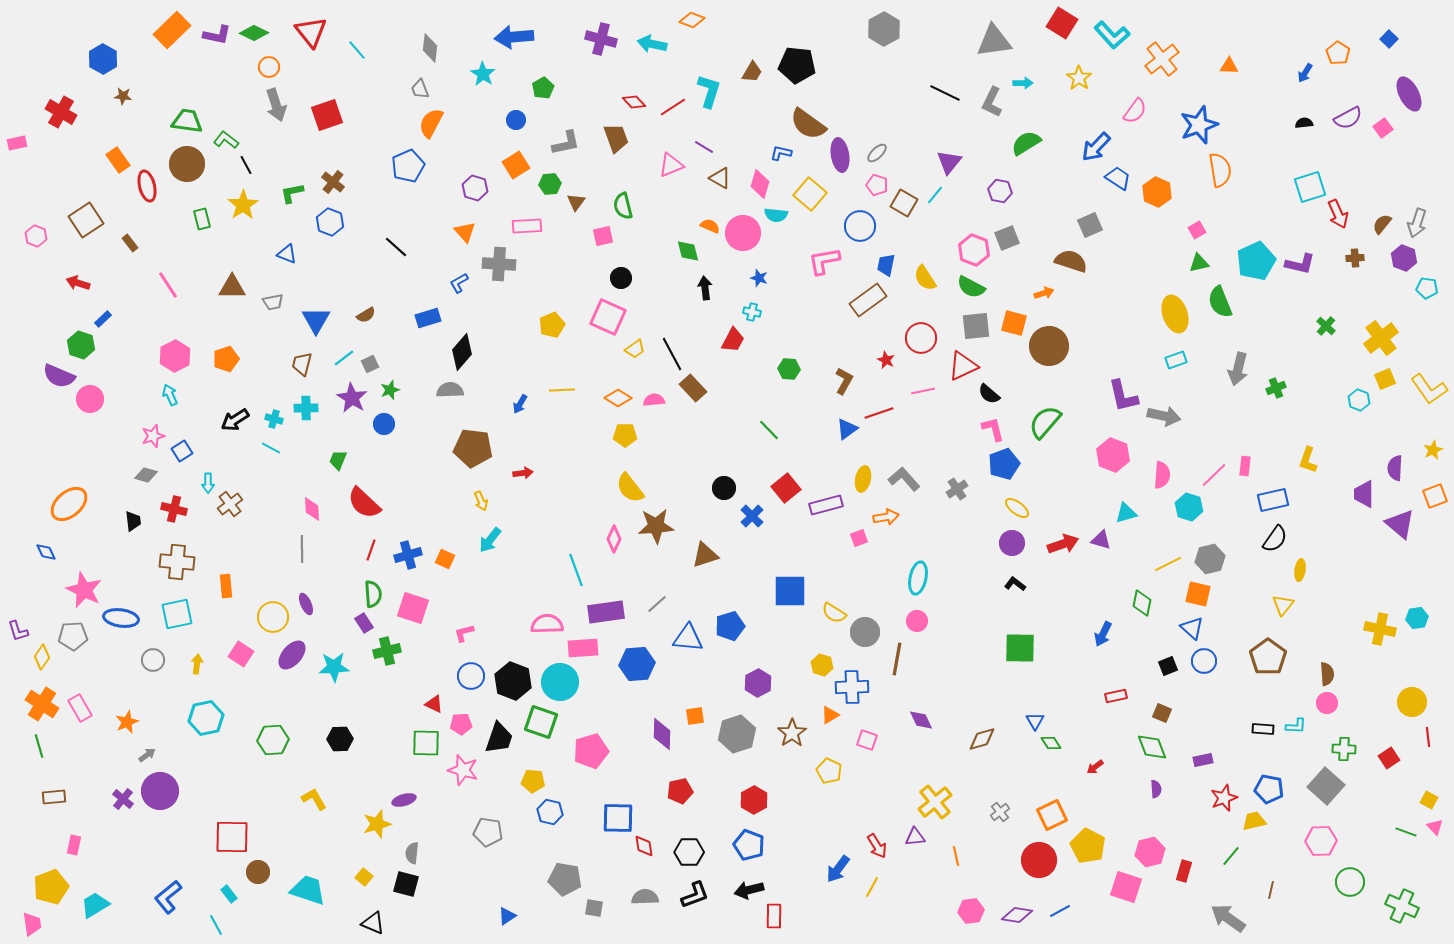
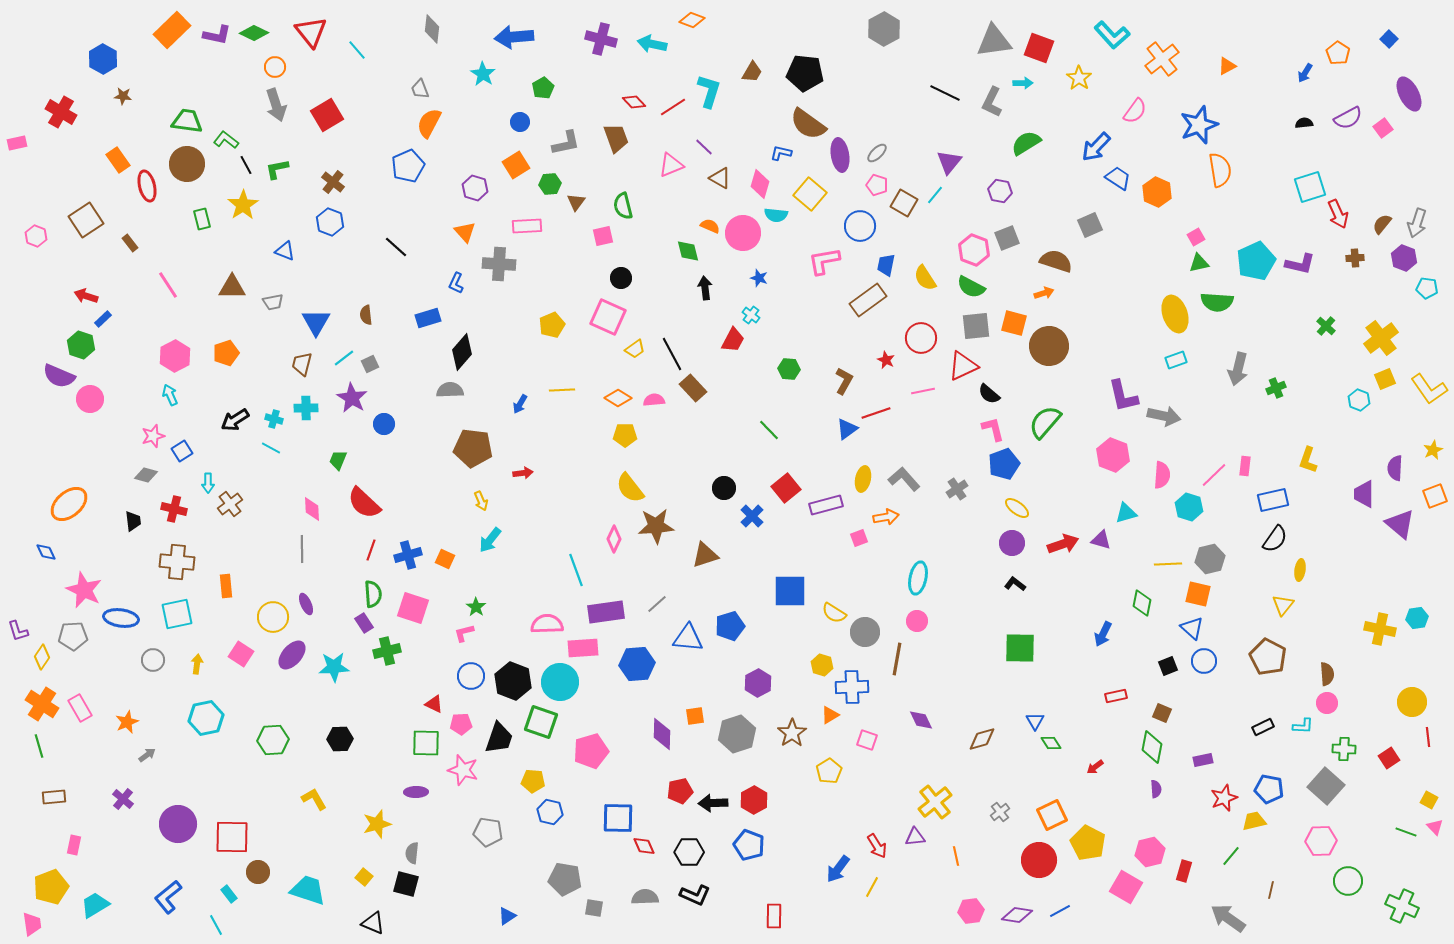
red square at (1062, 23): moved 23 px left, 25 px down; rotated 12 degrees counterclockwise
gray diamond at (430, 48): moved 2 px right, 19 px up
black pentagon at (797, 65): moved 8 px right, 8 px down
orange triangle at (1229, 66): moved 2 px left; rotated 30 degrees counterclockwise
orange circle at (269, 67): moved 6 px right
red square at (327, 115): rotated 12 degrees counterclockwise
blue circle at (516, 120): moved 4 px right, 2 px down
orange semicircle at (431, 123): moved 2 px left
purple line at (704, 147): rotated 12 degrees clockwise
green L-shape at (292, 193): moved 15 px left, 24 px up
pink square at (1197, 230): moved 1 px left, 7 px down
blue triangle at (287, 254): moved 2 px left, 3 px up
brown semicircle at (1071, 261): moved 15 px left
red arrow at (78, 283): moved 8 px right, 13 px down
blue L-shape at (459, 283): moved 3 px left; rotated 35 degrees counterclockwise
green semicircle at (1220, 302): moved 3 px left; rotated 64 degrees counterclockwise
cyan cross at (752, 312): moved 1 px left, 3 px down; rotated 24 degrees clockwise
brown semicircle at (366, 315): rotated 114 degrees clockwise
blue triangle at (316, 320): moved 2 px down
orange pentagon at (226, 359): moved 6 px up
green star at (390, 390): moved 86 px right, 217 px down; rotated 18 degrees counterclockwise
red line at (879, 413): moved 3 px left
yellow line at (1168, 564): rotated 24 degrees clockwise
brown pentagon at (1268, 657): rotated 9 degrees counterclockwise
cyan L-shape at (1296, 726): moved 7 px right
black rectangle at (1263, 729): moved 2 px up; rotated 30 degrees counterclockwise
green diamond at (1152, 747): rotated 32 degrees clockwise
yellow pentagon at (829, 771): rotated 15 degrees clockwise
purple circle at (160, 791): moved 18 px right, 33 px down
purple ellipse at (404, 800): moved 12 px right, 8 px up; rotated 15 degrees clockwise
red diamond at (644, 846): rotated 15 degrees counterclockwise
yellow pentagon at (1088, 846): moved 3 px up
green circle at (1350, 882): moved 2 px left, 1 px up
pink square at (1126, 887): rotated 12 degrees clockwise
black arrow at (749, 890): moved 36 px left, 87 px up; rotated 12 degrees clockwise
black L-shape at (695, 895): rotated 44 degrees clockwise
